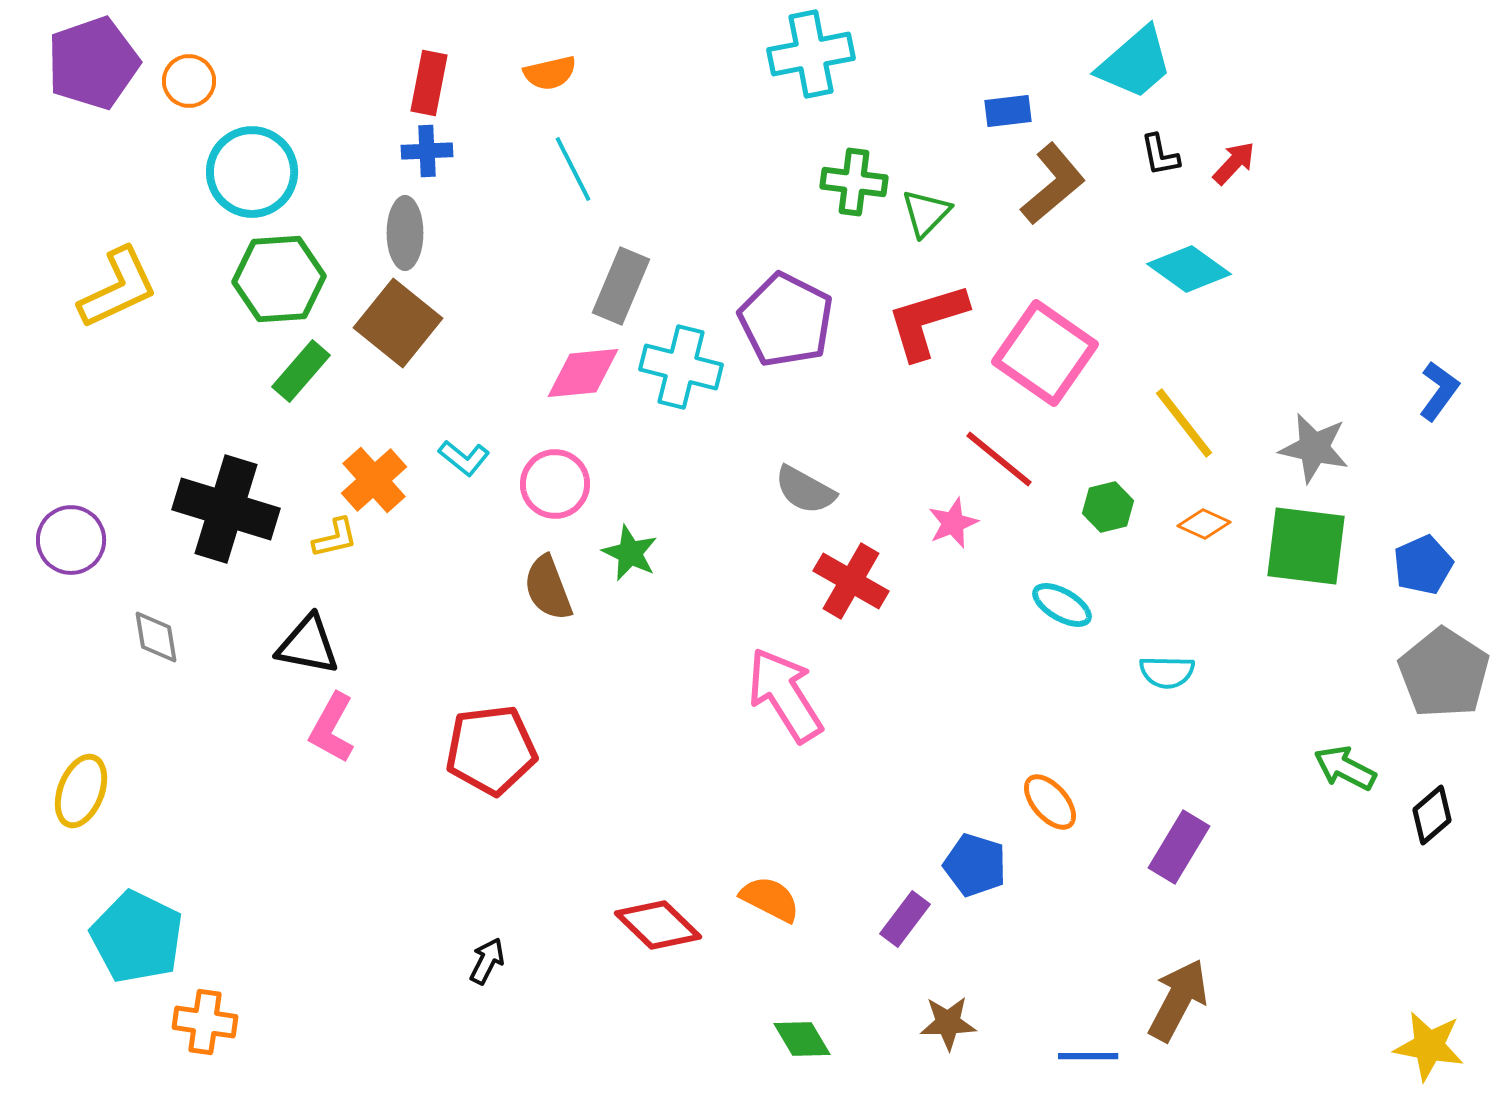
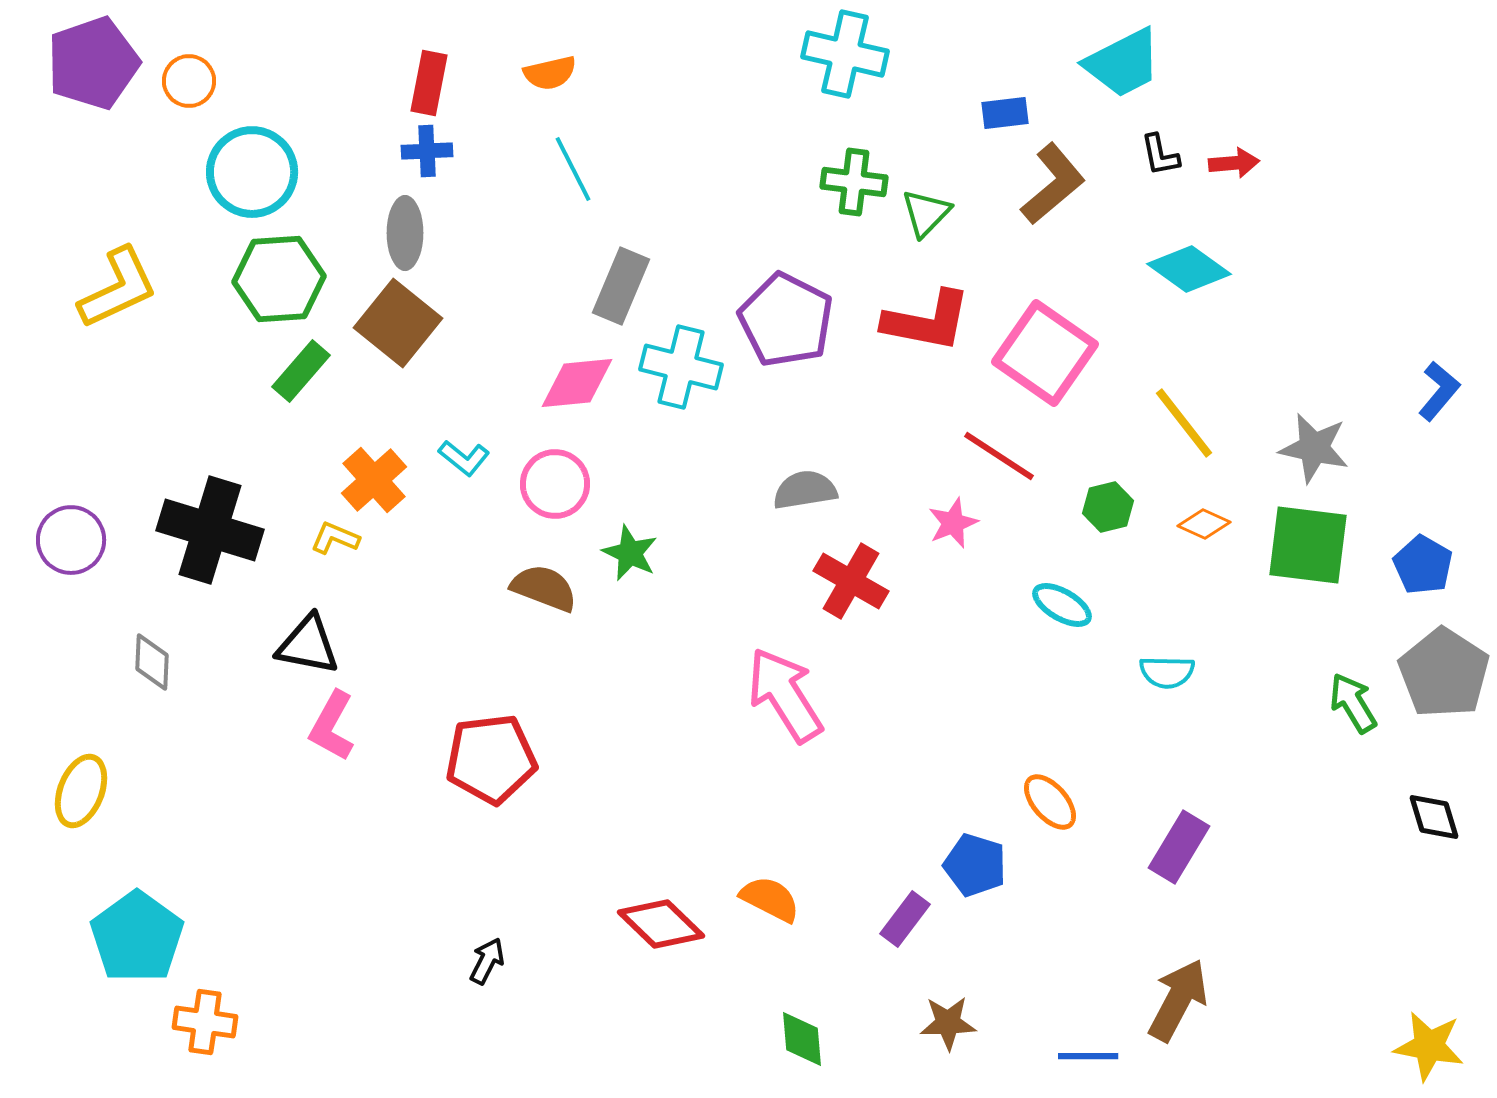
cyan cross at (811, 54): moved 34 px right; rotated 24 degrees clockwise
cyan trapezoid at (1135, 63): moved 12 px left; rotated 14 degrees clockwise
blue rectangle at (1008, 111): moved 3 px left, 2 px down
red arrow at (1234, 163): rotated 42 degrees clockwise
red L-shape at (927, 321): rotated 152 degrees counterclockwise
pink diamond at (583, 373): moved 6 px left, 10 px down
blue L-shape at (1439, 391): rotated 4 degrees clockwise
red line at (999, 459): moved 3 px up; rotated 6 degrees counterclockwise
gray semicircle at (805, 490): rotated 142 degrees clockwise
black cross at (226, 509): moved 16 px left, 21 px down
yellow L-shape at (335, 538): rotated 144 degrees counterclockwise
green square at (1306, 546): moved 2 px right, 1 px up
blue pentagon at (1423, 565): rotated 18 degrees counterclockwise
brown semicircle at (548, 588): moved 4 px left; rotated 132 degrees clockwise
gray diamond at (156, 637): moved 4 px left, 25 px down; rotated 12 degrees clockwise
pink L-shape at (332, 728): moved 2 px up
red pentagon at (491, 750): moved 9 px down
green arrow at (1345, 768): moved 8 px right, 65 px up; rotated 32 degrees clockwise
black diamond at (1432, 815): moved 2 px right, 2 px down; rotated 66 degrees counterclockwise
red diamond at (658, 925): moved 3 px right, 1 px up
cyan pentagon at (137, 937): rotated 10 degrees clockwise
green diamond at (802, 1039): rotated 26 degrees clockwise
